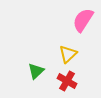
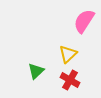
pink semicircle: moved 1 px right, 1 px down
red cross: moved 3 px right, 1 px up
